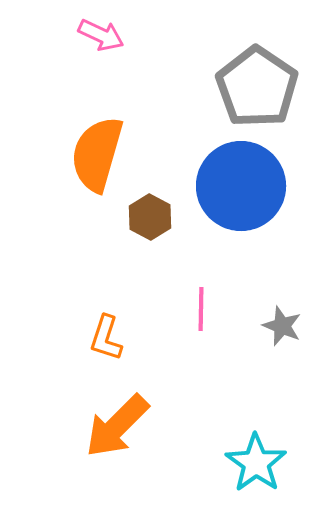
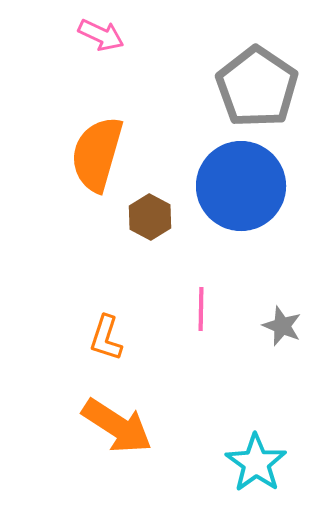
orange arrow: rotated 102 degrees counterclockwise
